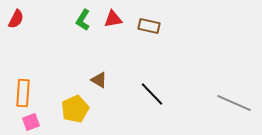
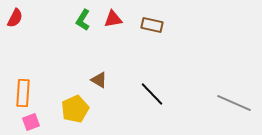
red semicircle: moved 1 px left, 1 px up
brown rectangle: moved 3 px right, 1 px up
